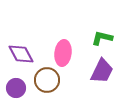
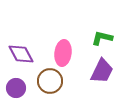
brown circle: moved 3 px right, 1 px down
